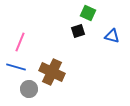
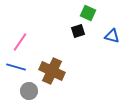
pink line: rotated 12 degrees clockwise
brown cross: moved 1 px up
gray circle: moved 2 px down
